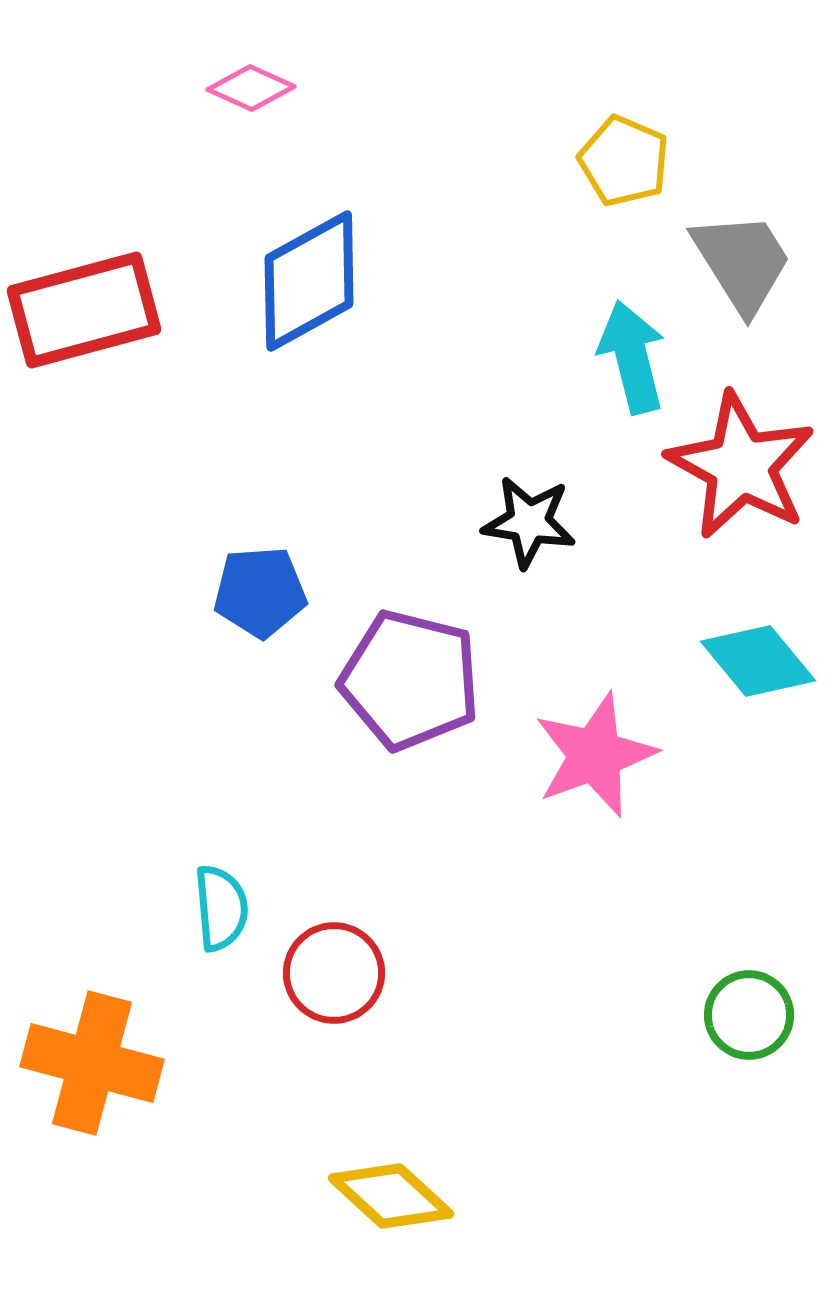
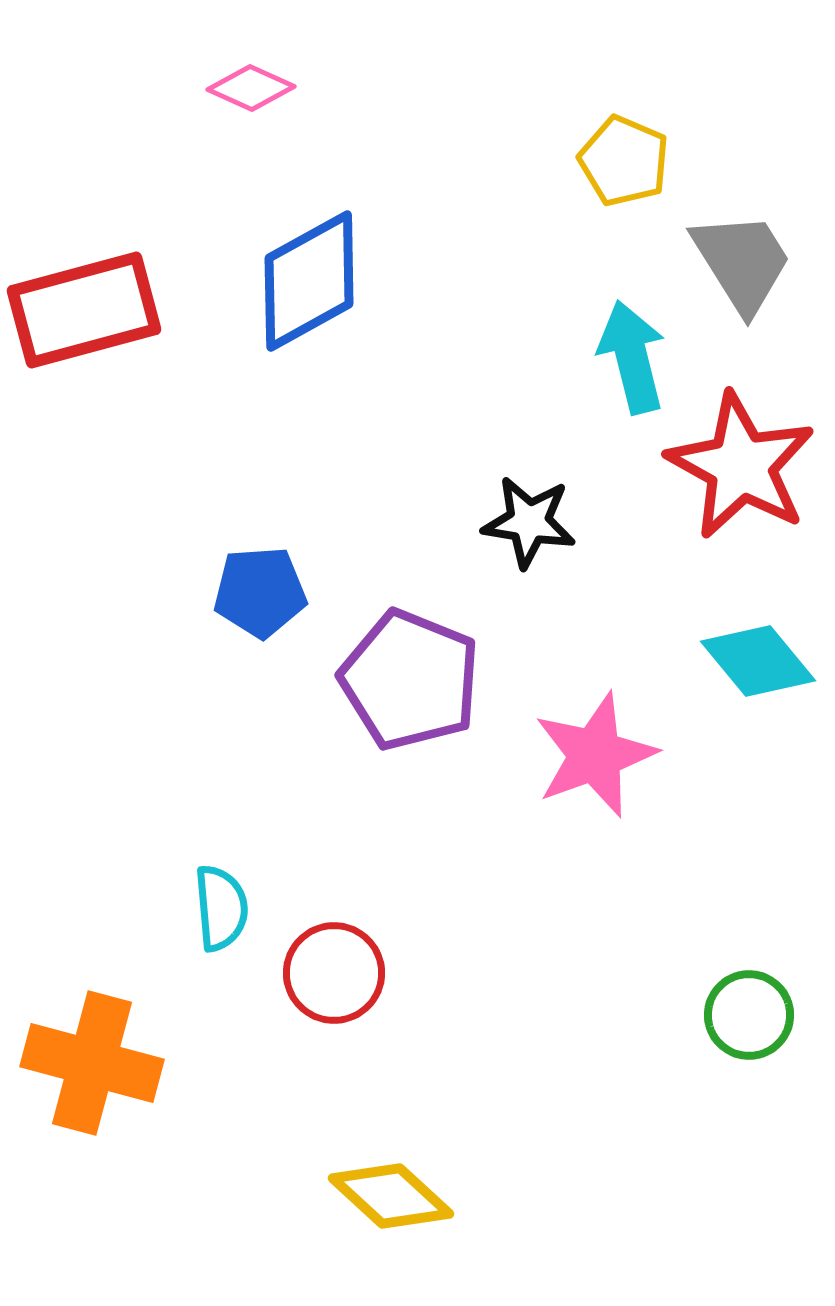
purple pentagon: rotated 8 degrees clockwise
